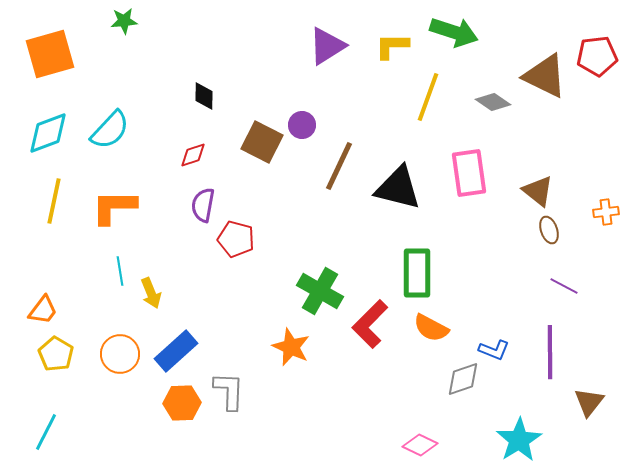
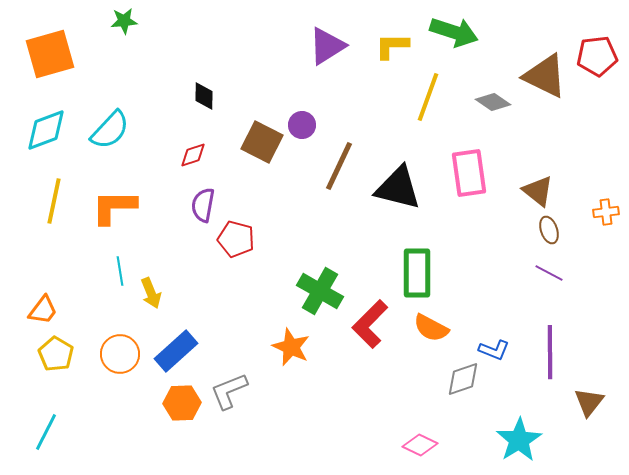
cyan diamond at (48, 133): moved 2 px left, 3 px up
purple line at (564, 286): moved 15 px left, 13 px up
gray L-shape at (229, 391): rotated 114 degrees counterclockwise
